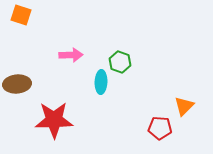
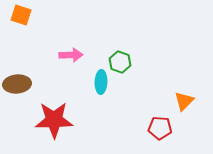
orange triangle: moved 5 px up
